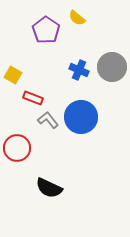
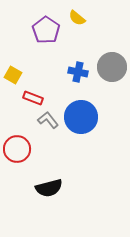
blue cross: moved 1 px left, 2 px down; rotated 12 degrees counterclockwise
red circle: moved 1 px down
black semicircle: rotated 40 degrees counterclockwise
